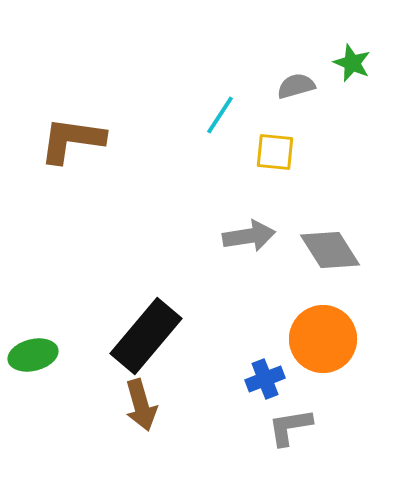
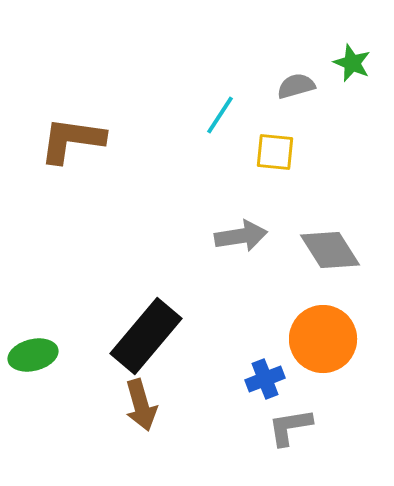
gray arrow: moved 8 px left
